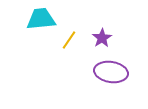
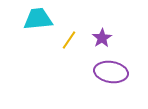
cyan trapezoid: moved 3 px left
